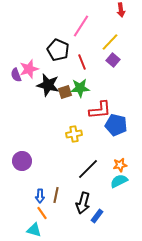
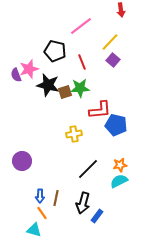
pink line: rotated 20 degrees clockwise
black pentagon: moved 3 px left, 1 px down; rotated 10 degrees counterclockwise
brown line: moved 3 px down
